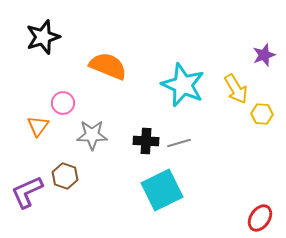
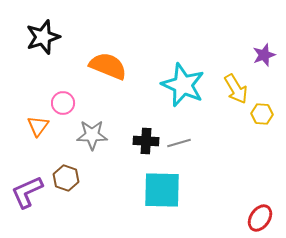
brown hexagon: moved 1 px right, 2 px down
cyan square: rotated 27 degrees clockwise
